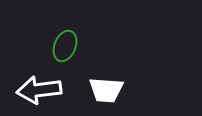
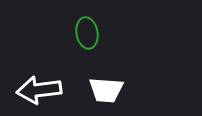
green ellipse: moved 22 px right, 13 px up; rotated 32 degrees counterclockwise
